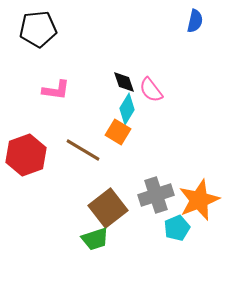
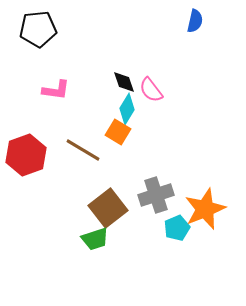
orange star: moved 6 px right, 9 px down
